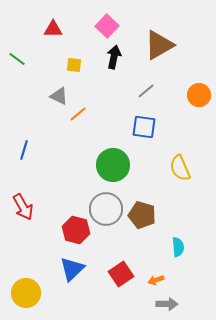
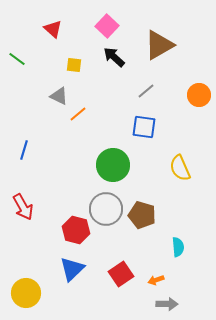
red triangle: rotated 42 degrees clockwise
black arrow: rotated 60 degrees counterclockwise
